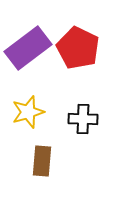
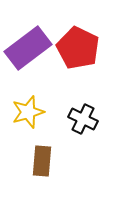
black cross: rotated 24 degrees clockwise
